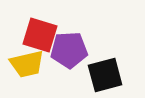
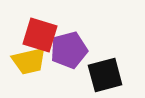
purple pentagon: rotated 12 degrees counterclockwise
yellow trapezoid: moved 2 px right, 3 px up
